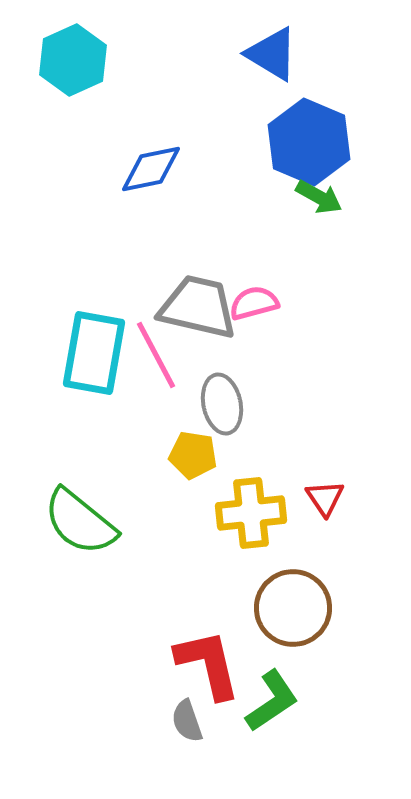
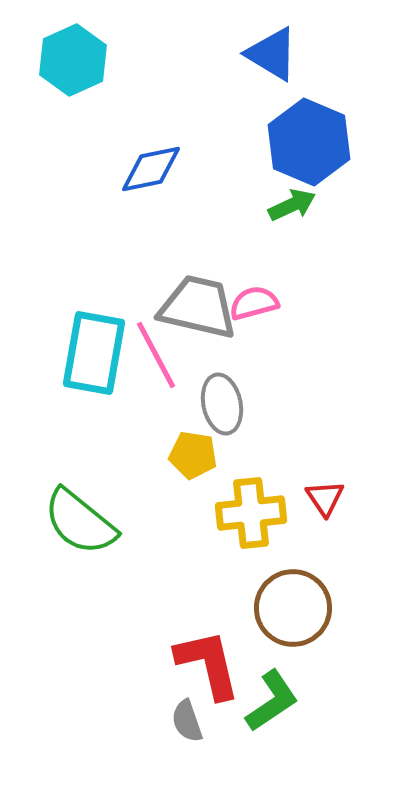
green arrow: moved 27 px left, 8 px down; rotated 54 degrees counterclockwise
